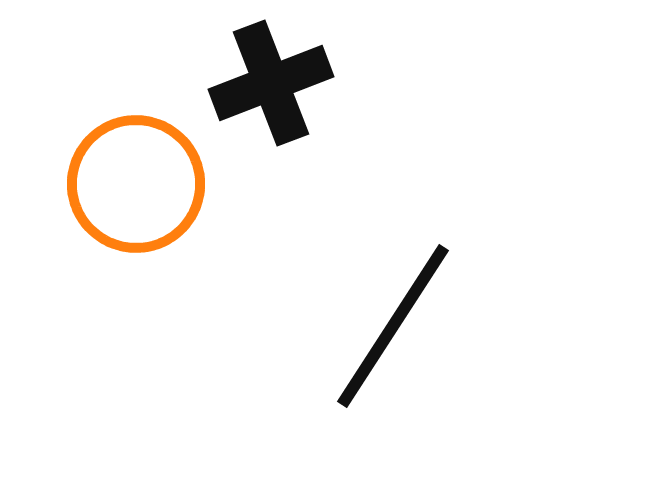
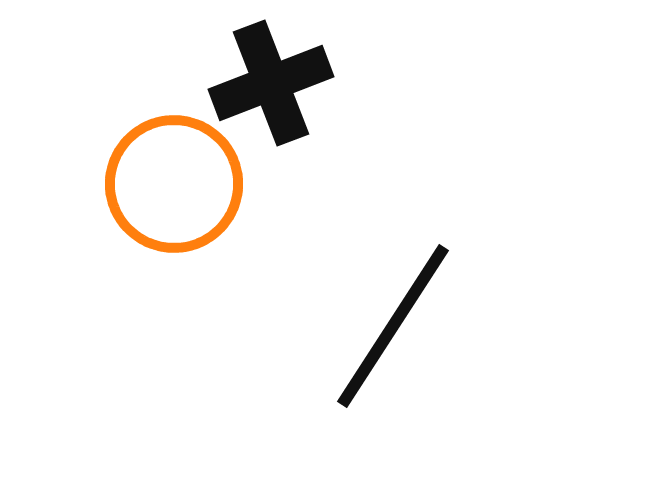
orange circle: moved 38 px right
